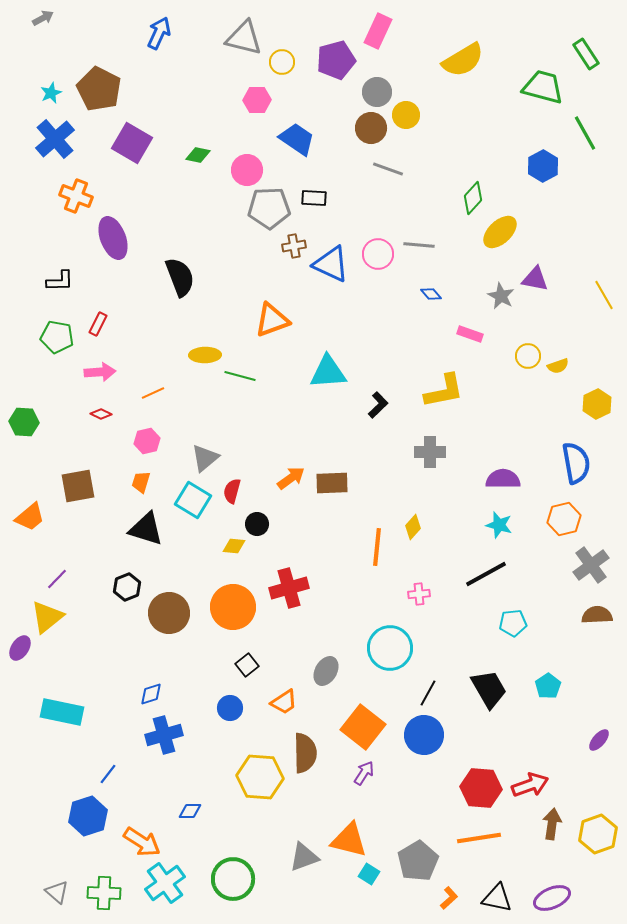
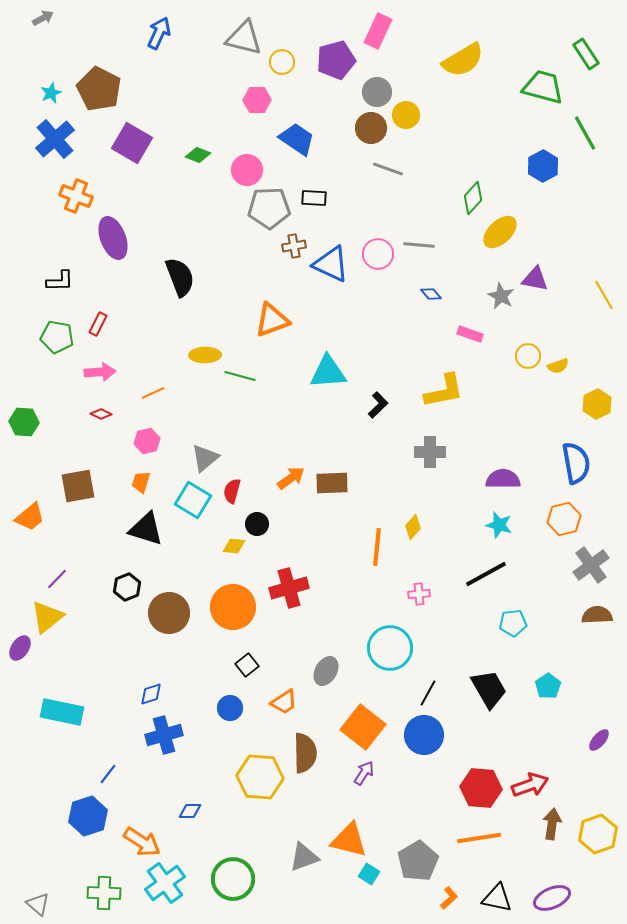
green diamond at (198, 155): rotated 10 degrees clockwise
gray triangle at (57, 892): moved 19 px left, 12 px down
